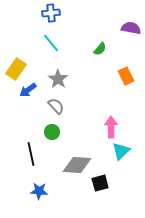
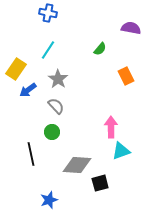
blue cross: moved 3 px left; rotated 18 degrees clockwise
cyan line: moved 3 px left, 7 px down; rotated 72 degrees clockwise
cyan triangle: rotated 24 degrees clockwise
blue star: moved 10 px right, 9 px down; rotated 24 degrees counterclockwise
